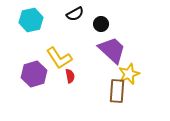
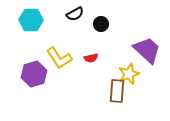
cyan hexagon: rotated 15 degrees clockwise
purple trapezoid: moved 35 px right
red semicircle: moved 21 px right, 18 px up; rotated 88 degrees clockwise
